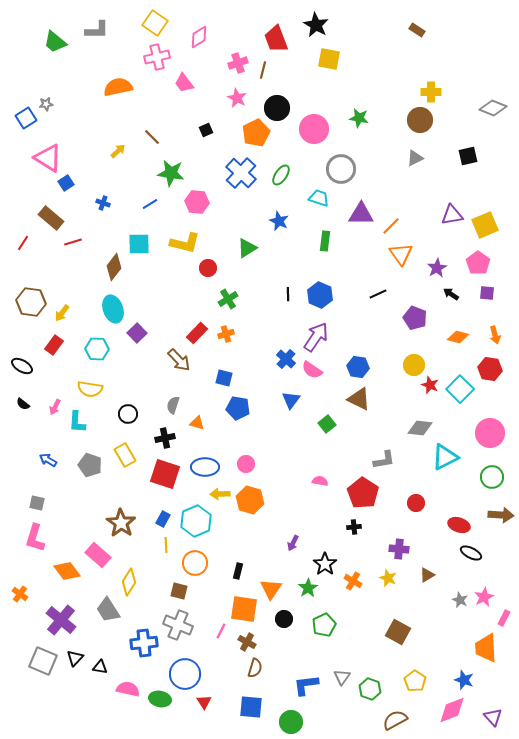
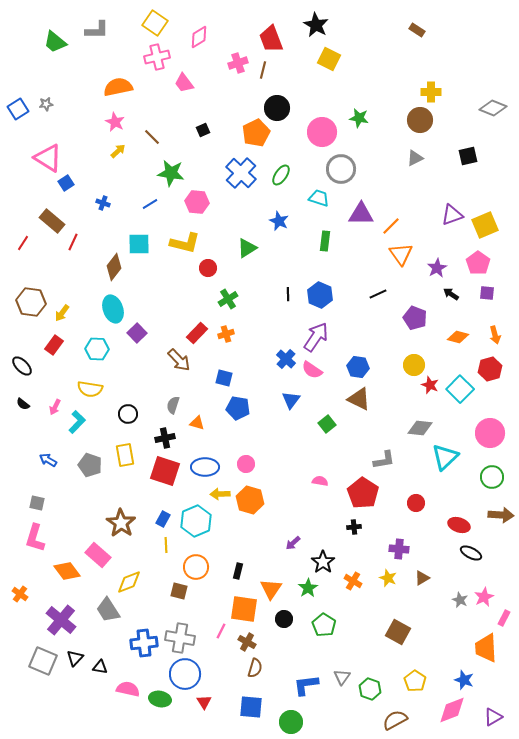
red trapezoid at (276, 39): moved 5 px left
yellow square at (329, 59): rotated 15 degrees clockwise
pink star at (237, 98): moved 122 px left, 24 px down
blue square at (26, 118): moved 8 px left, 9 px up
pink circle at (314, 129): moved 8 px right, 3 px down
black square at (206, 130): moved 3 px left
purple triangle at (452, 215): rotated 10 degrees counterclockwise
brown rectangle at (51, 218): moved 1 px right, 3 px down
red line at (73, 242): rotated 48 degrees counterclockwise
black ellipse at (22, 366): rotated 15 degrees clockwise
red hexagon at (490, 369): rotated 25 degrees counterclockwise
cyan L-shape at (77, 422): rotated 140 degrees counterclockwise
yellow rectangle at (125, 455): rotated 20 degrees clockwise
cyan triangle at (445, 457): rotated 16 degrees counterclockwise
red square at (165, 474): moved 3 px up
purple arrow at (293, 543): rotated 21 degrees clockwise
orange circle at (195, 563): moved 1 px right, 4 px down
black star at (325, 564): moved 2 px left, 2 px up
brown triangle at (427, 575): moved 5 px left, 3 px down
yellow diamond at (129, 582): rotated 36 degrees clockwise
gray cross at (178, 625): moved 2 px right, 13 px down; rotated 12 degrees counterclockwise
green pentagon at (324, 625): rotated 15 degrees counterclockwise
purple triangle at (493, 717): rotated 42 degrees clockwise
